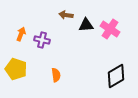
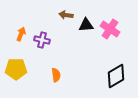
yellow pentagon: rotated 20 degrees counterclockwise
